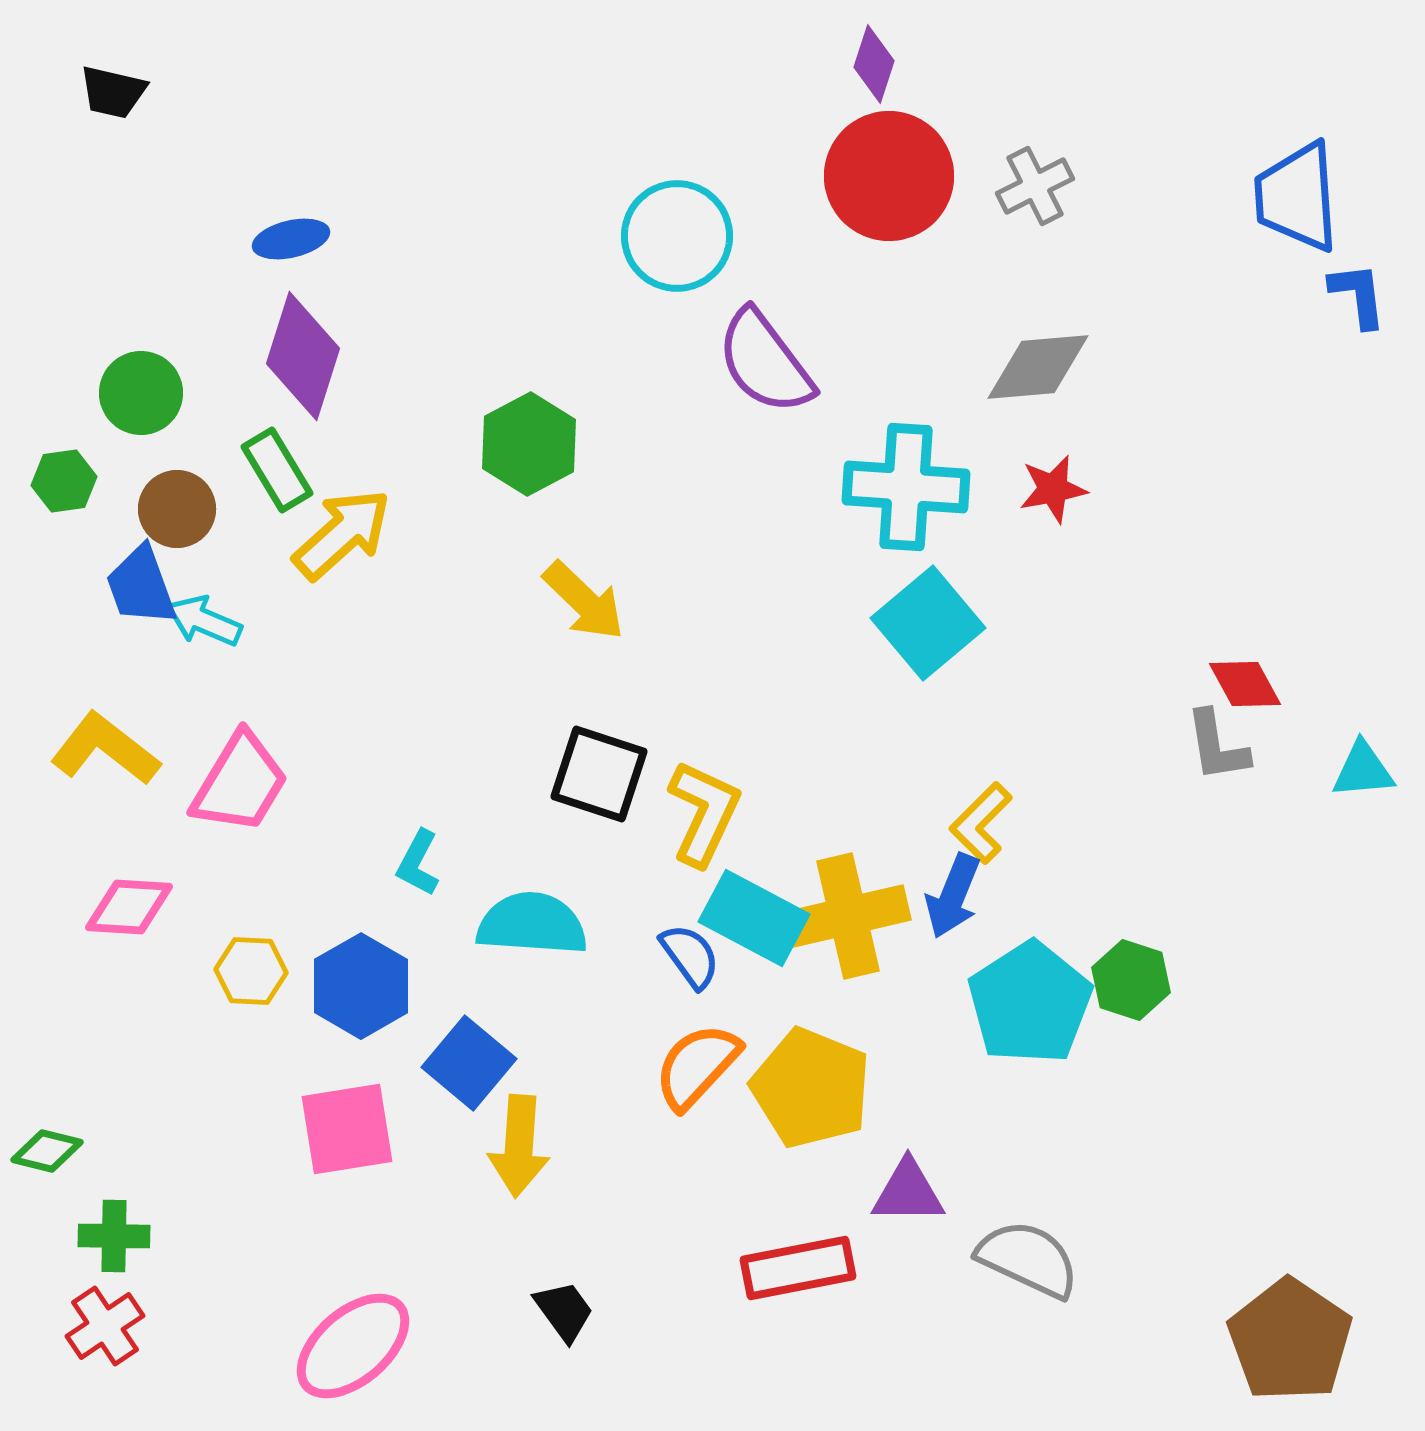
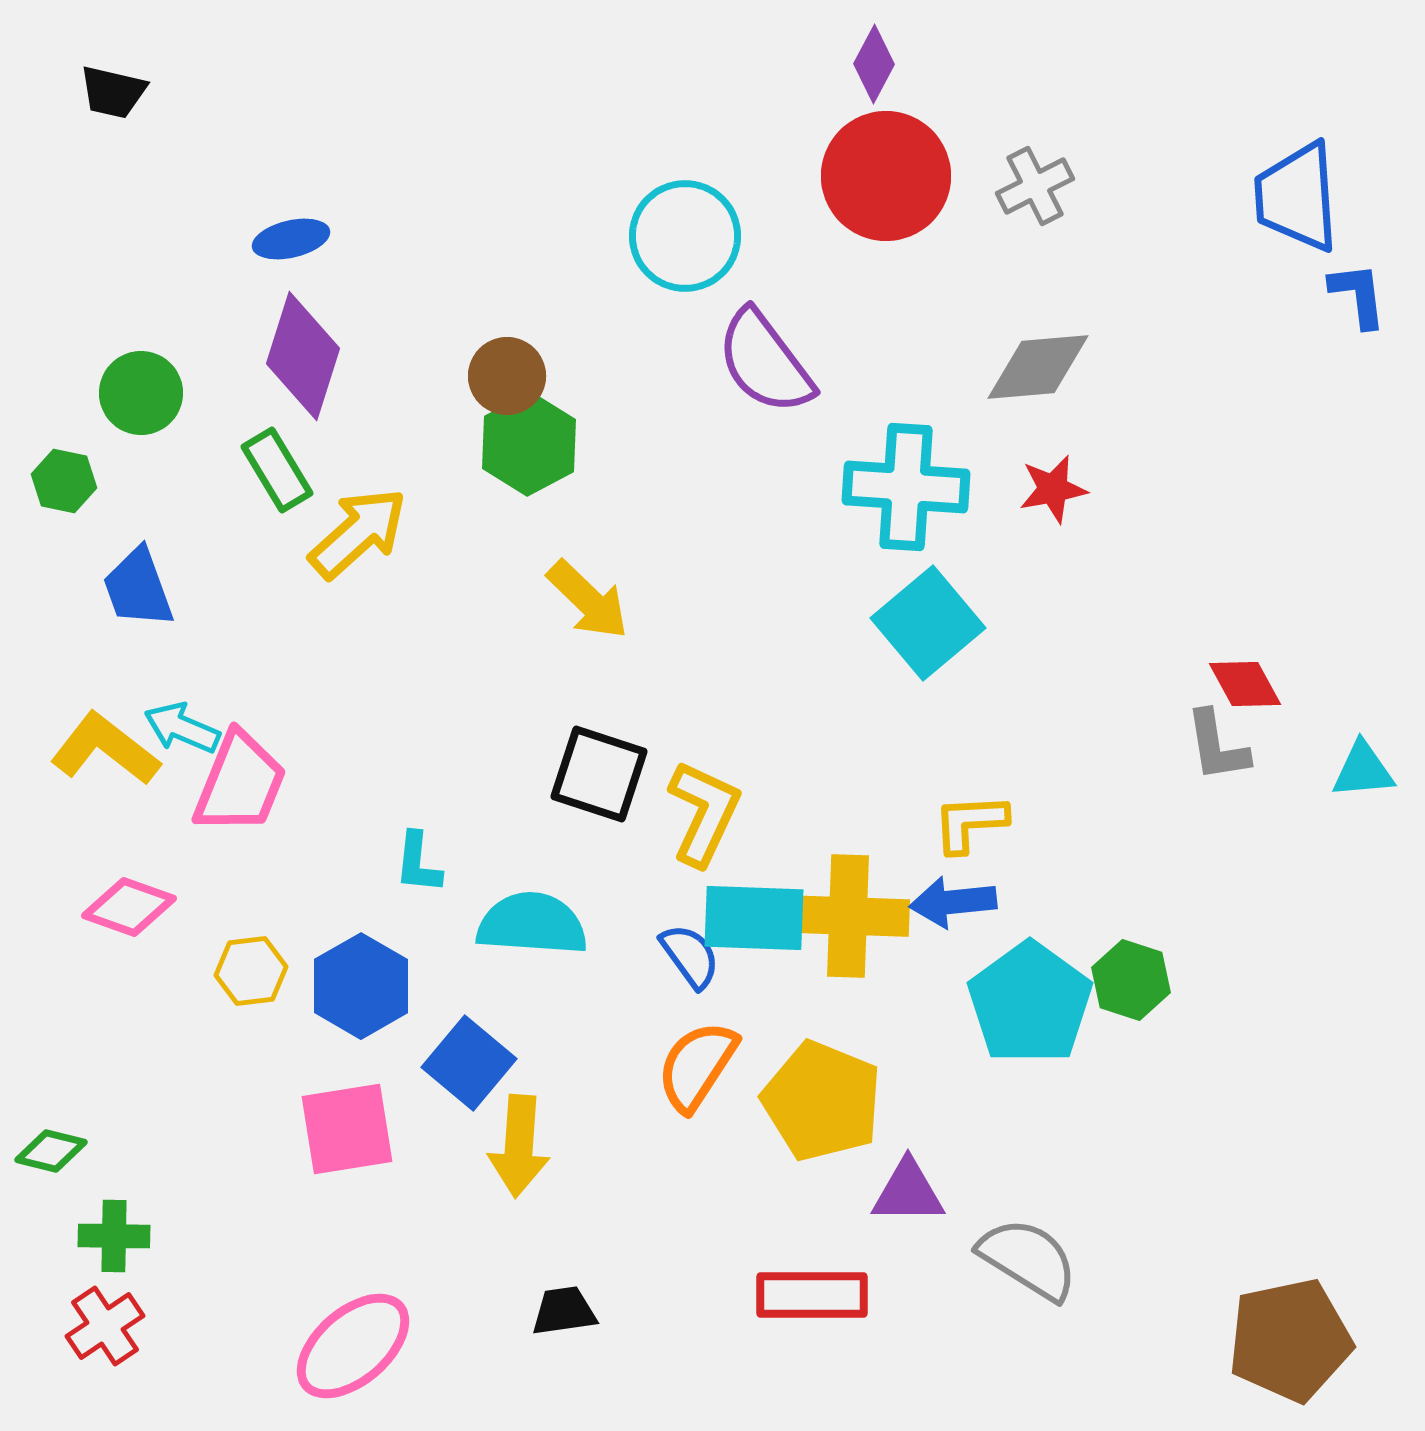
purple diamond at (874, 64): rotated 10 degrees clockwise
red circle at (889, 176): moved 3 px left
cyan circle at (677, 236): moved 8 px right
green hexagon at (64, 481): rotated 20 degrees clockwise
brown circle at (177, 509): moved 330 px right, 133 px up
yellow arrow at (342, 534): moved 16 px right, 1 px up
blue trapezoid at (141, 586): moved 3 px left, 2 px down
yellow arrow at (584, 601): moved 4 px right, 1 px up
cyan arrow at (204, 621): moved 22 px left, 107 px down
pink trapezoid at (240, 783): rotated 9 degrees counterclockwise
yellow L-shape at (981, 823): moved 11 px left; rotated 42 degrees clockwise
cyan L-shape at (418, 863): rotated 22 degrees counterclockwise
blue arrow at (953, 896): moved 6 px down; rotated 62 degrees clockwise
pink diamond at (129, 907): rotated 16 degrees clockwise
yellow cross at (848, 916): rotated 15 degrees clockwise
cyan rectangle at (754, 918): rotated 26 degrees counterclockwise
yellow hexagon at (251, 971): rotated 10 degrees counterclockwise
cyan pentagon at (1030, 1003): rotated 3 degrees counterclockwise
orange semicircle at (697, 1066): rotated 10 degrees counterclockwise
yellow pentagon at (811, 1088): moved 11 px right, 13 px down
green diamond at (47, 1151): moved 4 px right
gray semicircle at (1028, 1259): rotated 7 degrees clockwise
red rectangle at (798, 1268): moved 14 px right, 27 px down; rotated 11 degrees clockwise
black trapezoid at (564, 1311): rotated 62 degrees counterclockwise
brown pentagon at (1290, 1340): rotated 26 degrees clockwise
